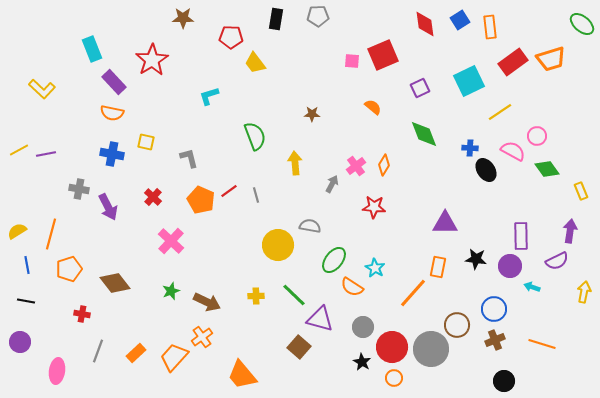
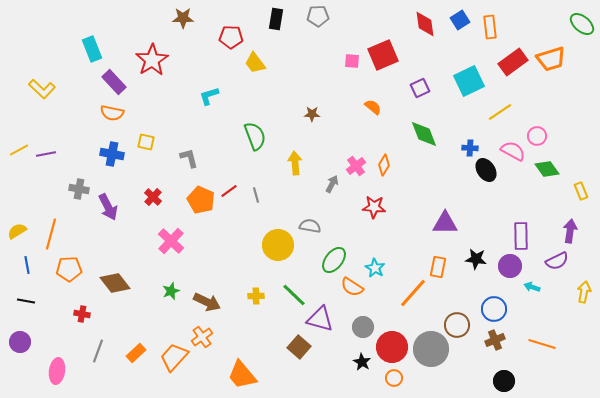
orange pentagon at (69, 269): rotated 15 degrees clockwise
